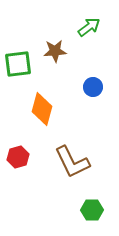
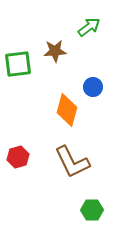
orange diamond: moved 25 px right, 1 px down
